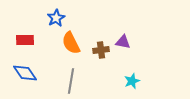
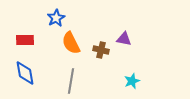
purple triangle: moved 1 px right, 3 px up
brown cross: rotated 21 degrees clockwise
blue diamond: rotated 25 degrees clockwise
